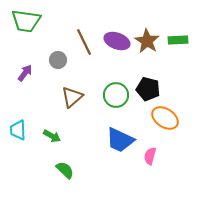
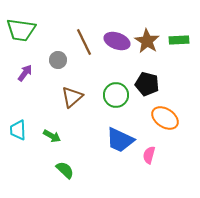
green trapezoid: moved 5 px left, 9 px down
green rectangle: moved 1 px right
black pentagon: moved 1 px left, 5 px up
pink semicircle: moved 1 px left, 1 px up
